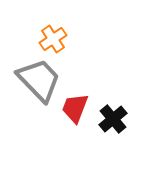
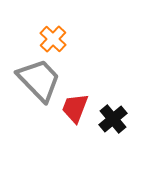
orange cross: rotated 12 degrees counterclockwise
